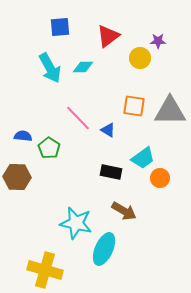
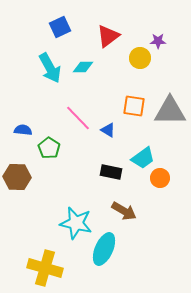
blue square: rotated 20 degrees counterclockwise
blue semicircle: moved 6 px up
yellow cross: moved 2 px up
